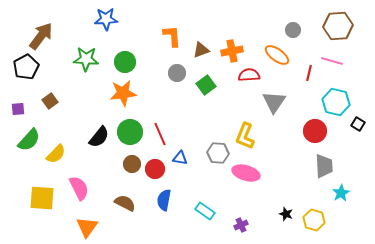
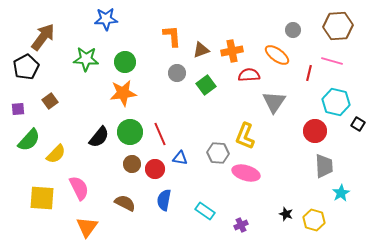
brown arrow at (41, 36): moved 2 px right, 1 px down
